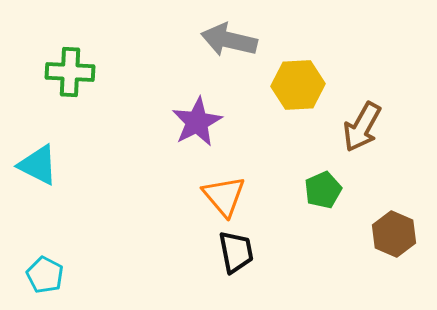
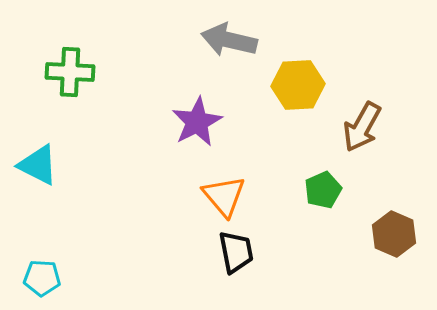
cyan pentagon: moved 3 px left, 3 px down; rotated 24 degrees counterclockwise
